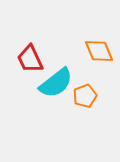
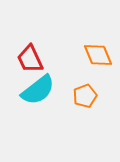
orange diamond: moved 1 px left, 4 px down
cyan semicircle: moved 18 px left, 7 px down
